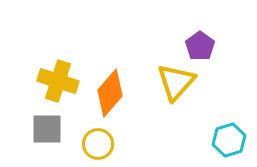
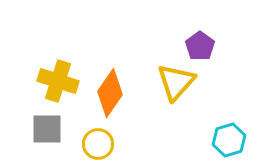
orange diamond: rotated 6 degrees counterclockwise
